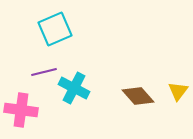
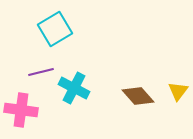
cyan square: rotated 8 degrees counterclockwise
purple line: moved 3 px left
